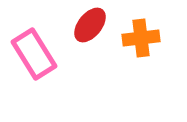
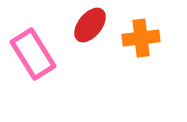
pink rectangle: moved 1 px left
